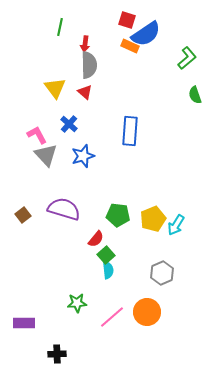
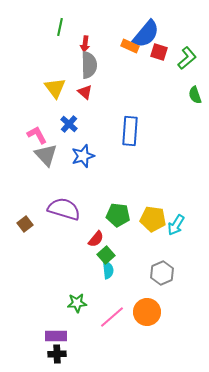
red square: moved 32 px right, 32 px down
blue semicircle: rotated 16 degrees counterclockwise
brown square: moved 2 px right, 9 px down
yellow pentagon: rotated 30 degrees clockwise
purple rectangle: moved 32 px right, 13 px down
